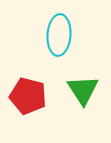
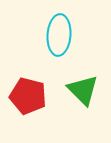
green triangle: rotated 12 degrees counterclockwise
